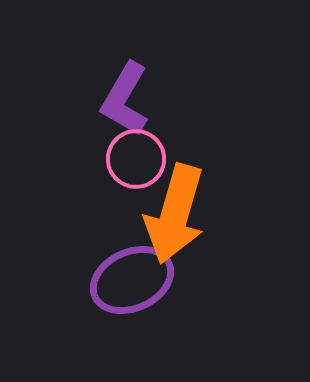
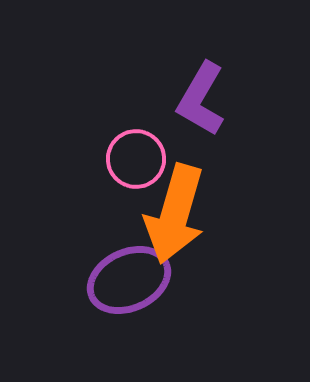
purple L-shape: moved 76 px right
purple ellipse: moved 3 px left
